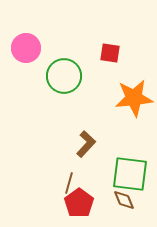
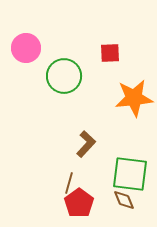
red square: rotated 10 degrees counterclockwise
